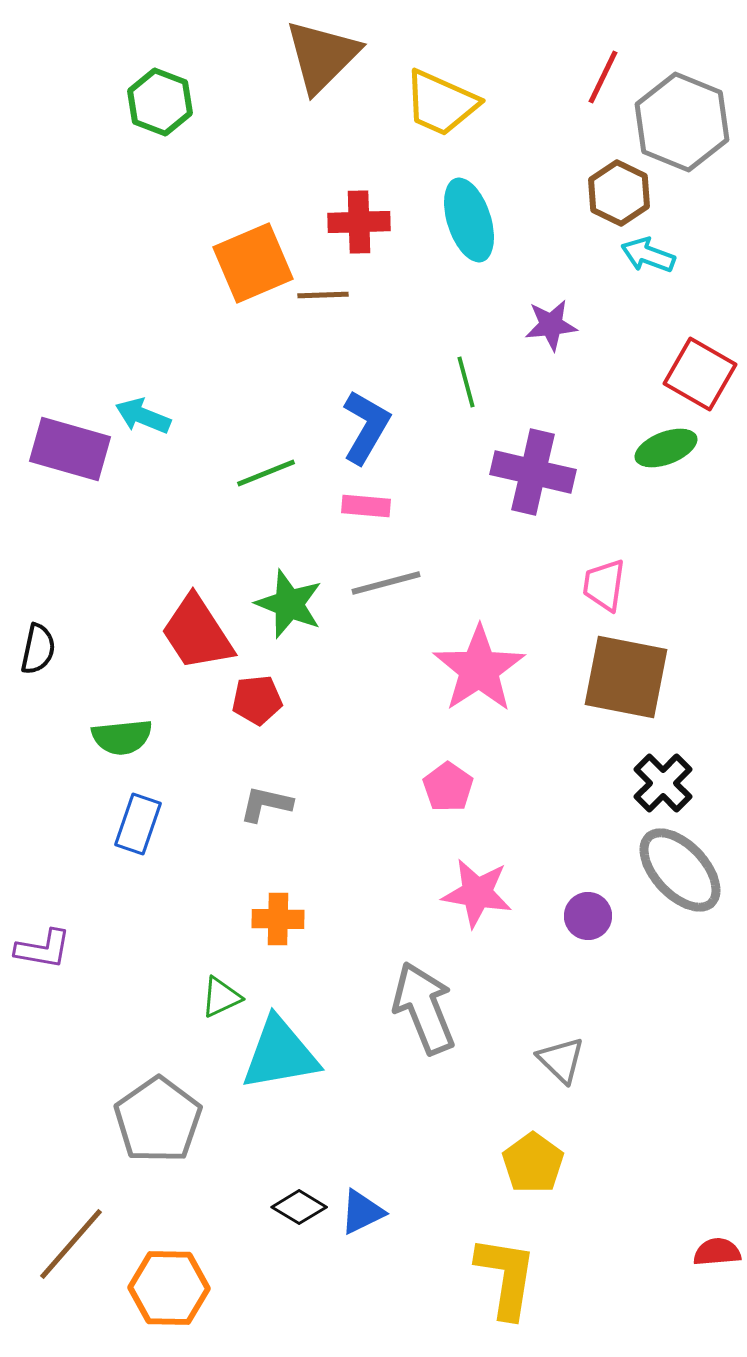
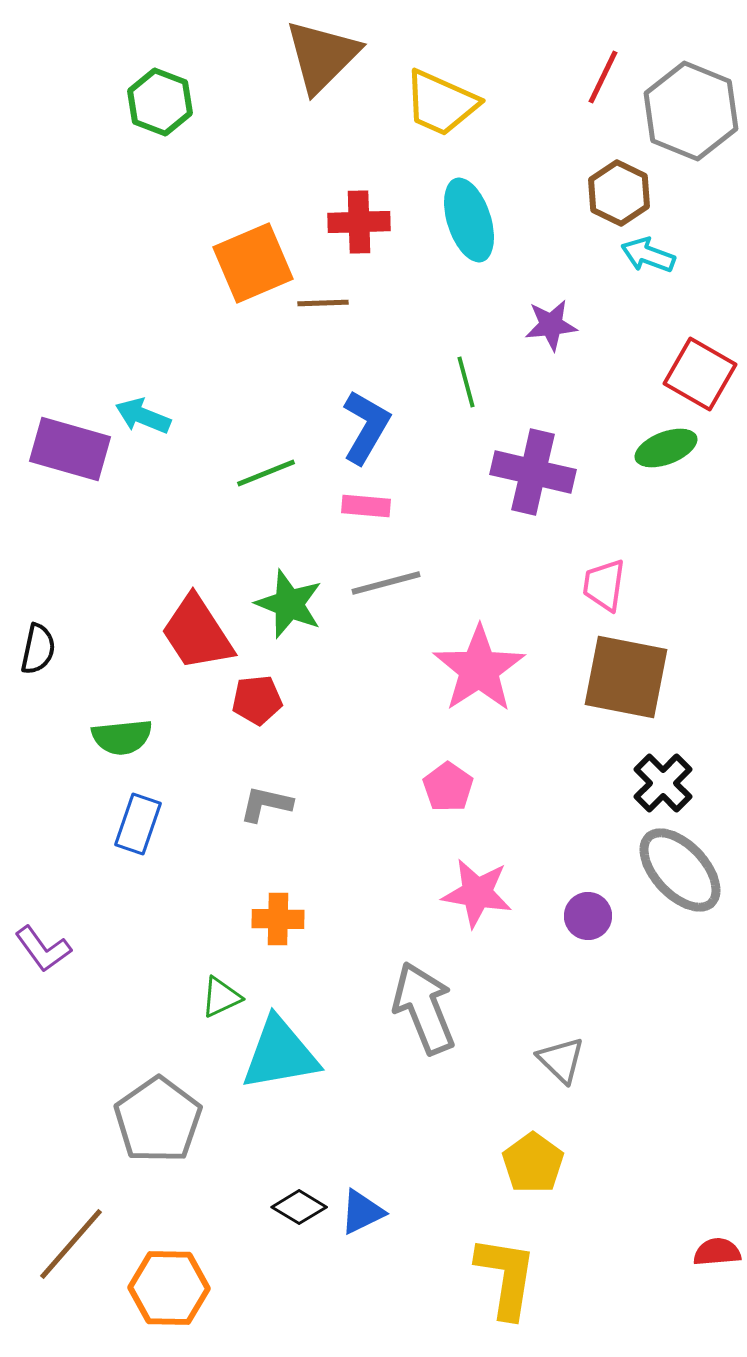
gray hexagon at (682, 122): moved 9 px right, 11 px up
brown line at (323, 295): moved 8 px down
purple L-shape at (43, 949): rotated 44 degrees clockwise
